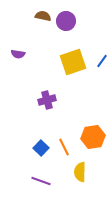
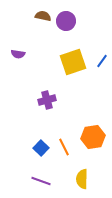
yellow semicircle: moved 2 px right, 7 px down
